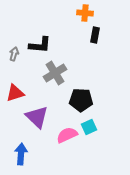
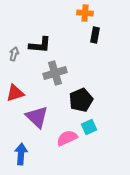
gray cross: rotated 15 degrees clockwise
black pentagon: rotated 25 degrees counterclockwise
pink semicircle: moved 3 px down
